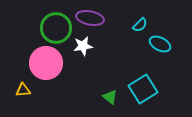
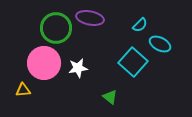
white star: moved 5 px left, 22 px down
pink circle: moved 2 px left
cyan square: moved 10 px left, 27 px up; rotated 16 degrees counterclockwise
